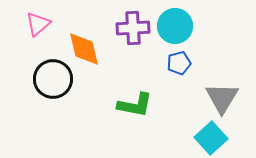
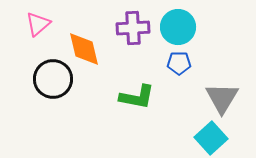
cyan circle: moved 3 px right, 1 px down
blue pentagon: rotated 15 degrees clockwise
green L-shape: moved 2 px right, 8 px up
